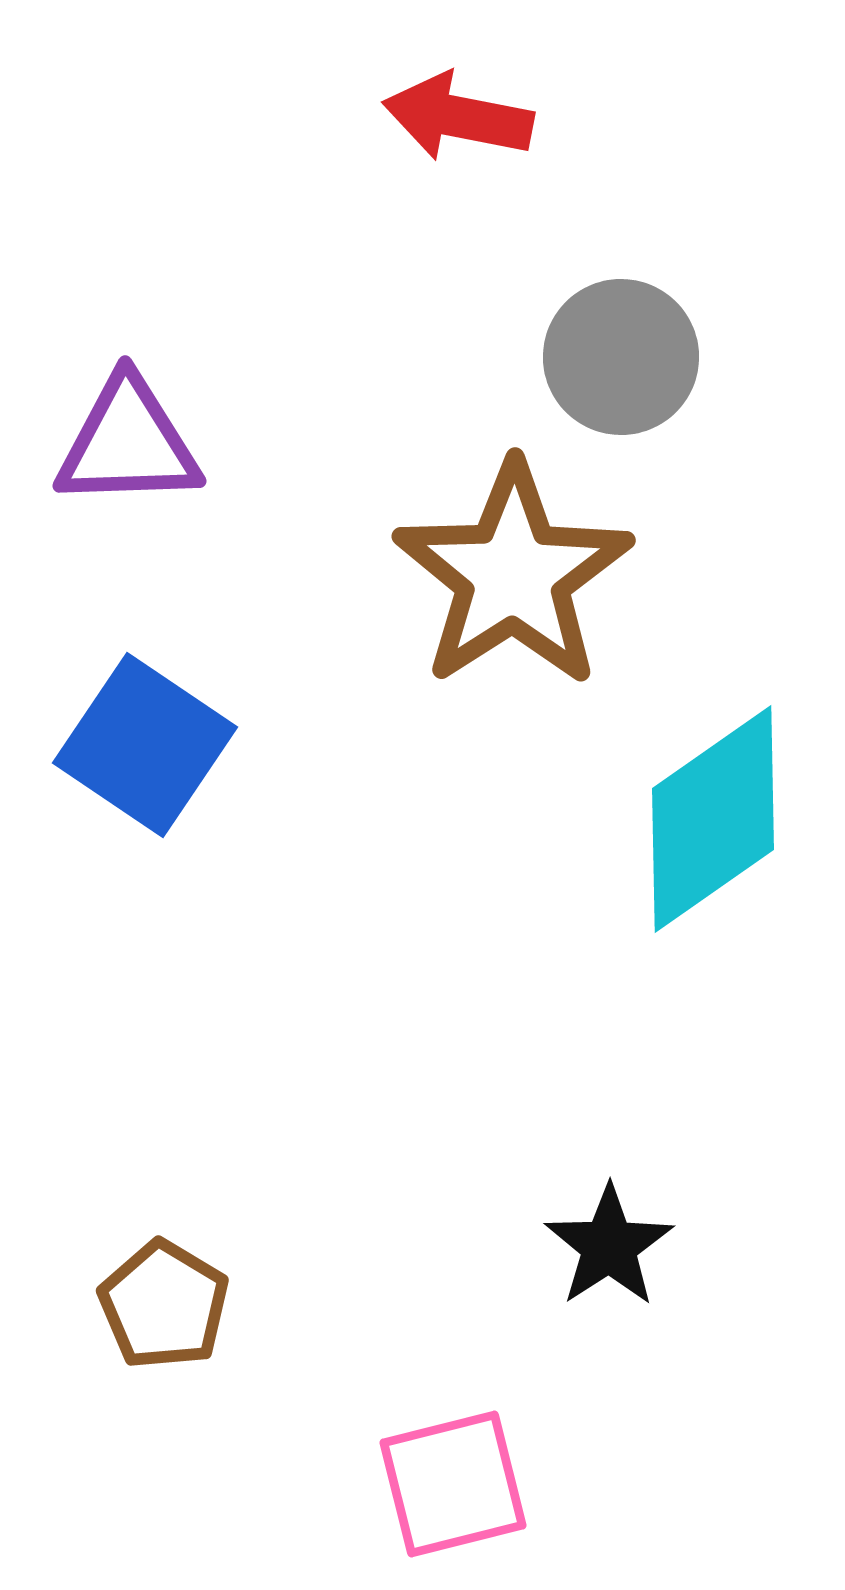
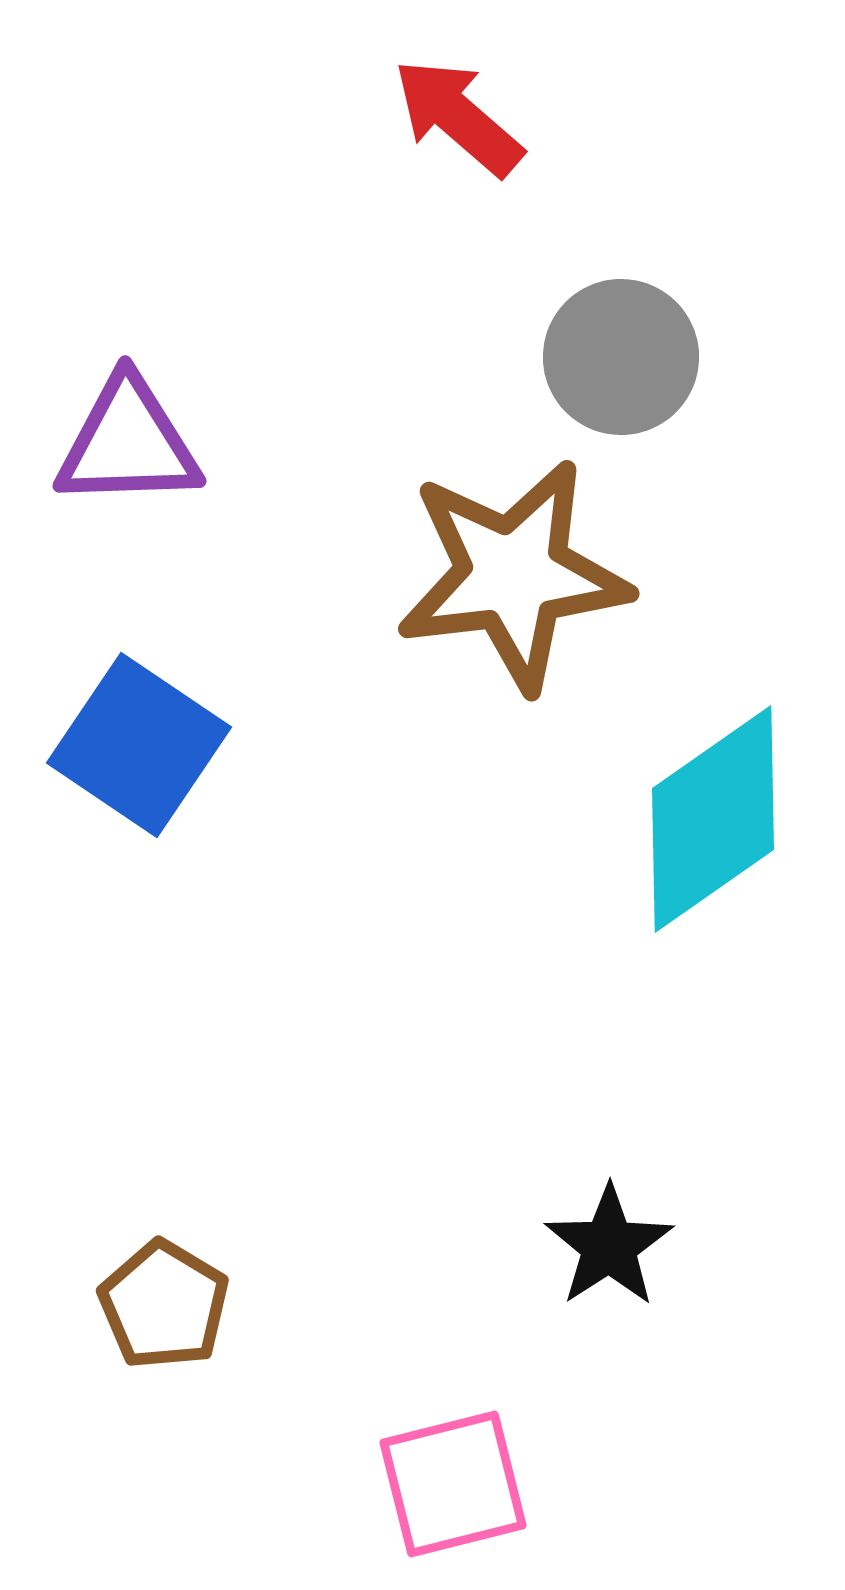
red arrow: rotated 30 degrees clockwise
brown star: rotated 26 degrees clockwise
blue square: moved 6 px left
